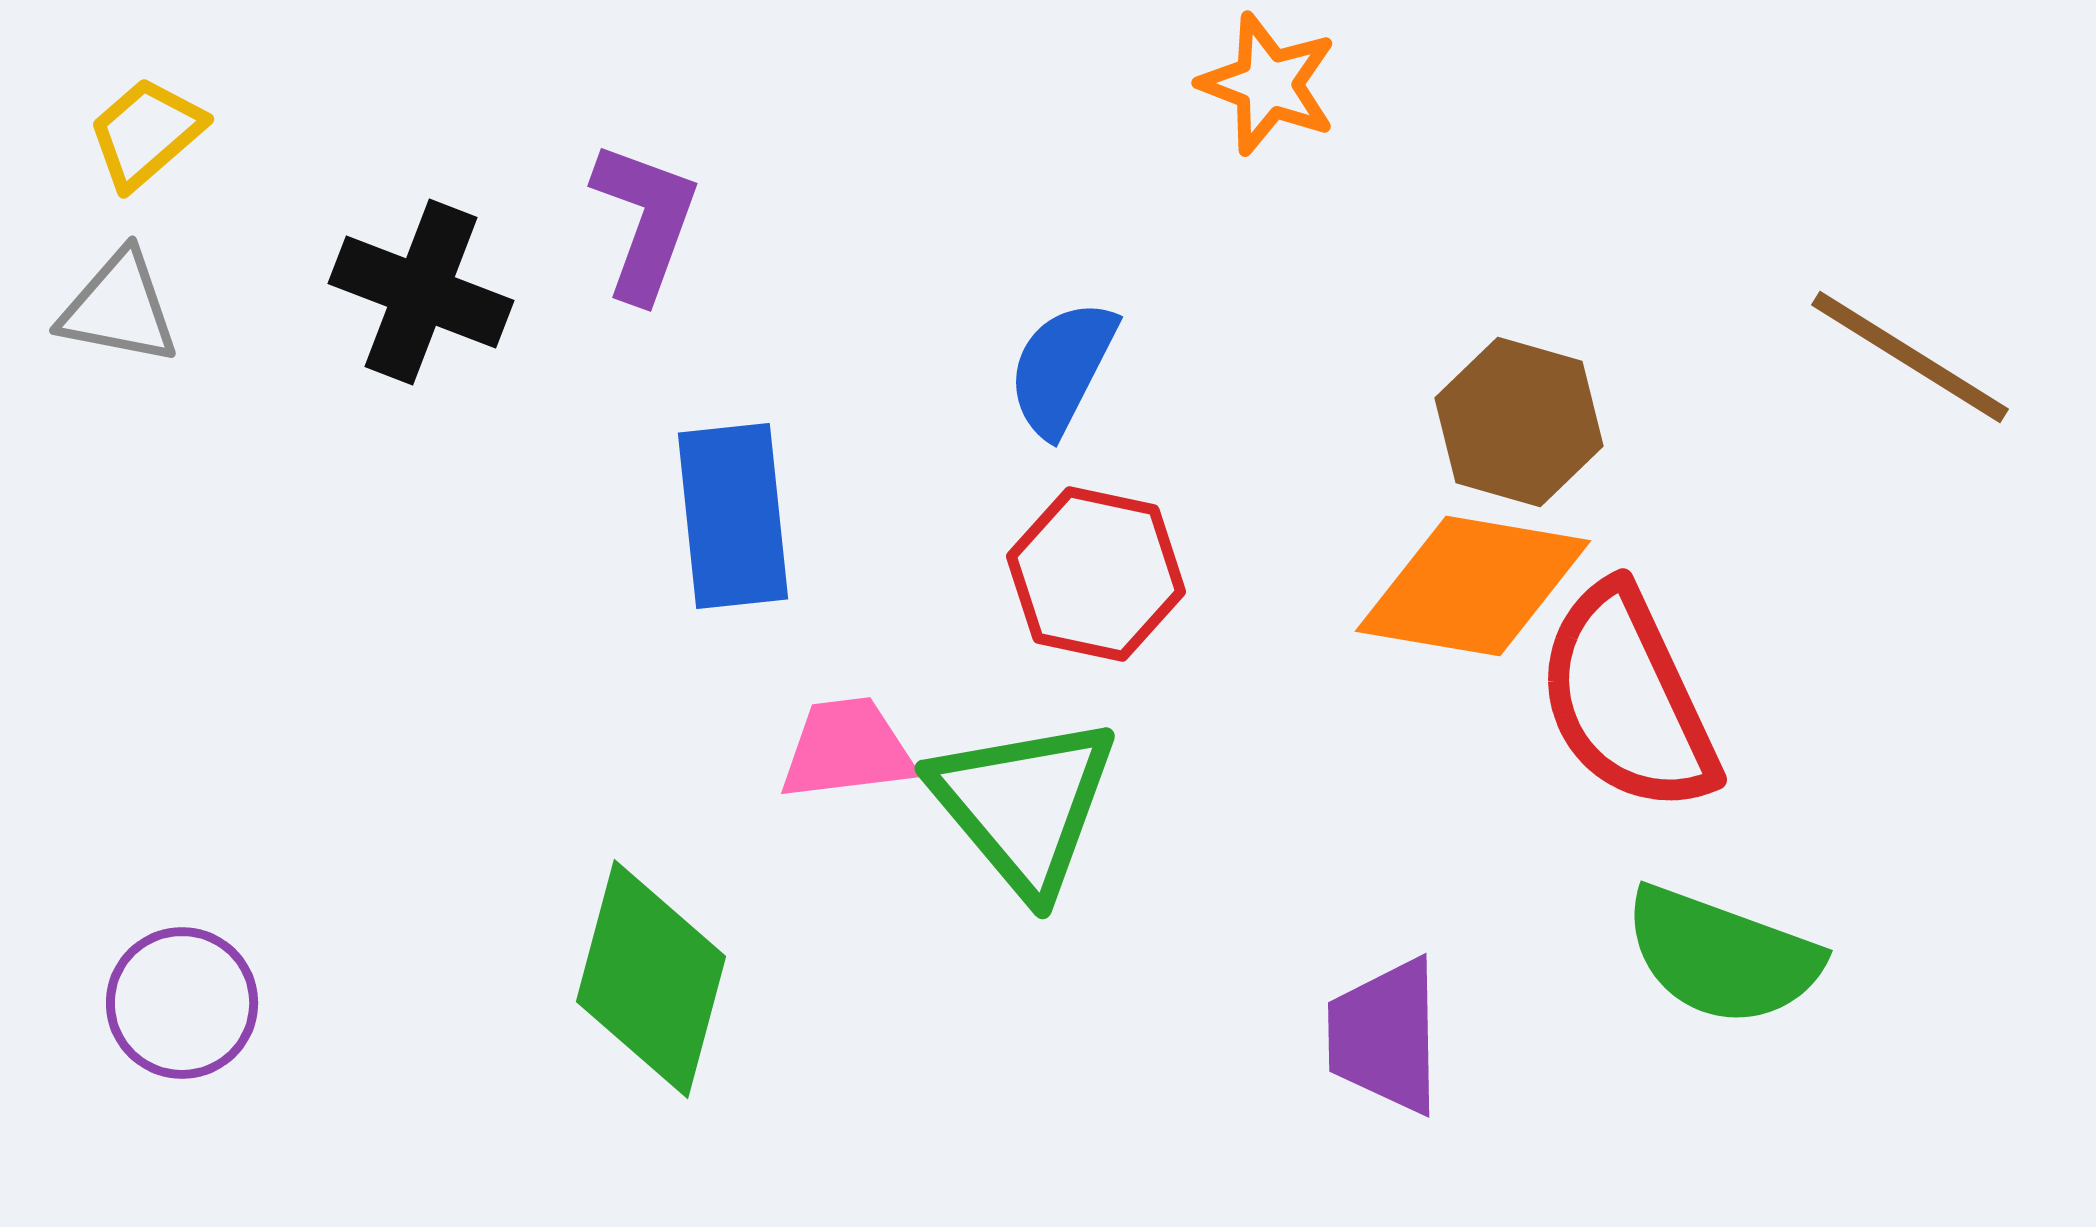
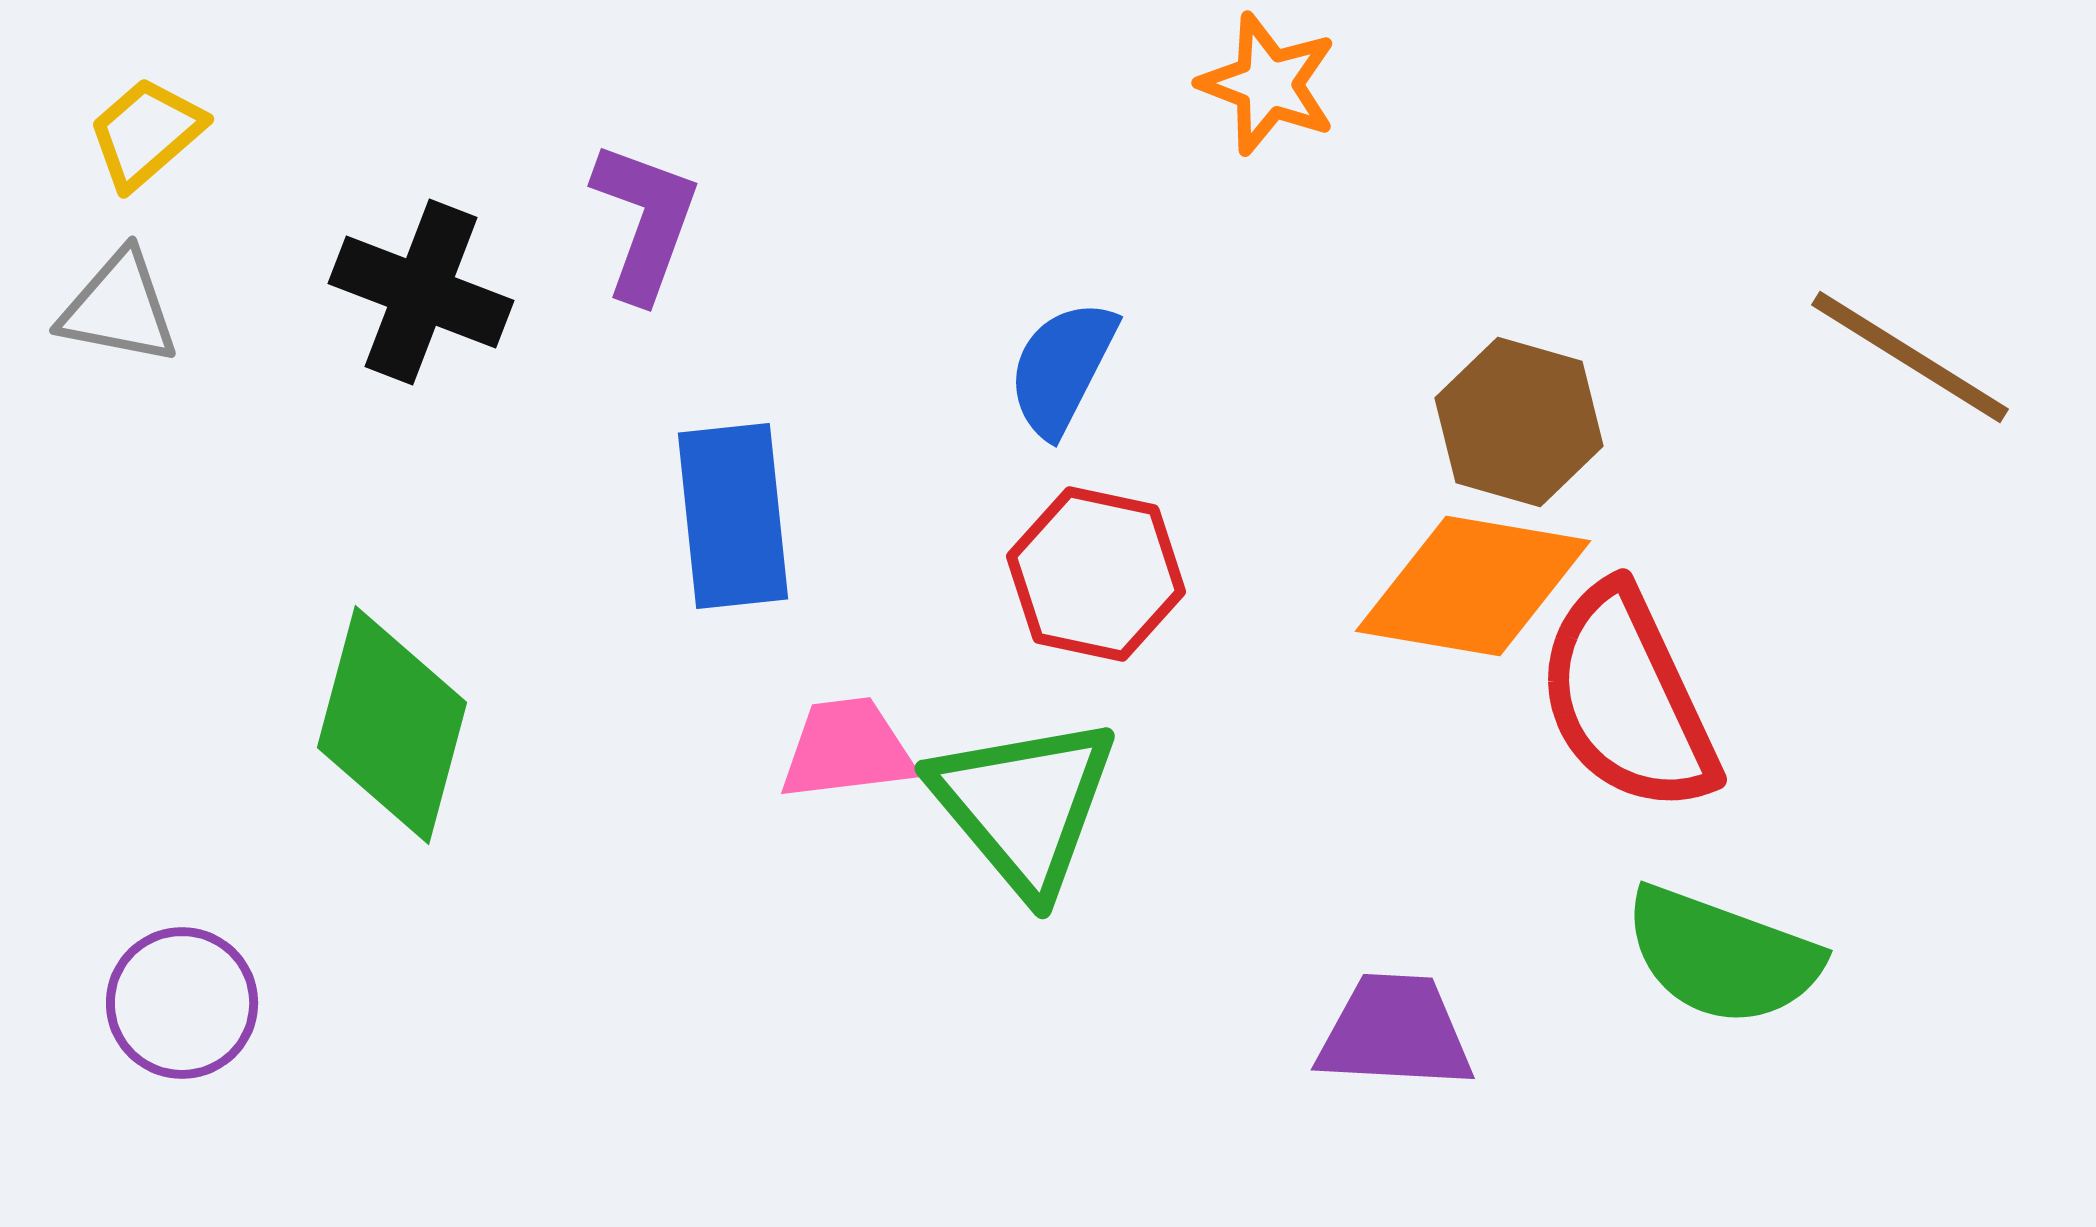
green diamond: moved 259 px left, 254 px up
purple trapezoid: moved 10 px right, 4 px up; rotated 94 degrees clockwise
